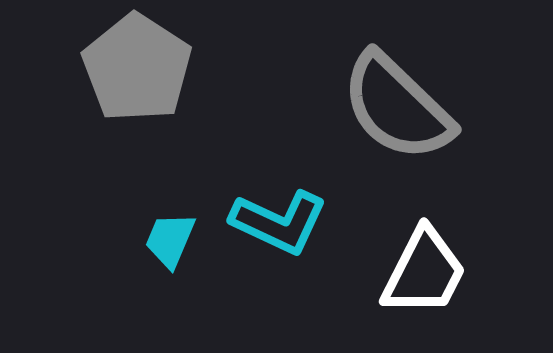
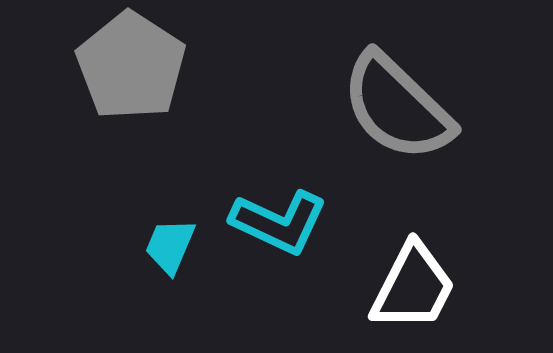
gray pentagon: moved 6 px left, 2 px up
cyan trapezoid: moved 6 px down
white trapezoid: moved 11 px left, 15 px down
